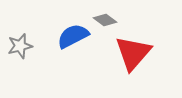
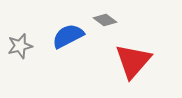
blue semicircle: moved 5 px left
red triangle: moved 8 px down
